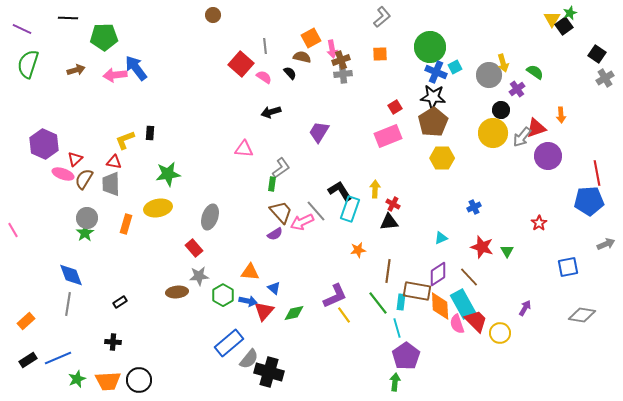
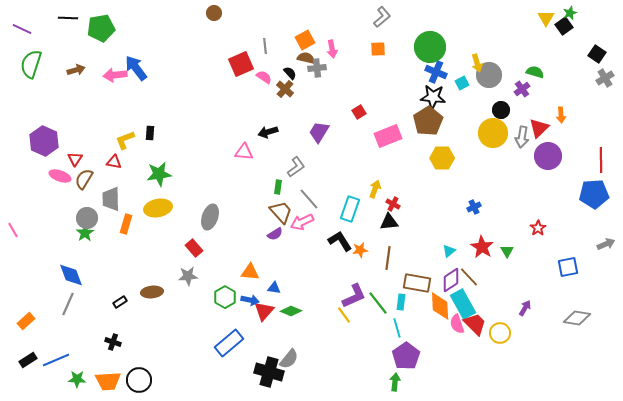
brown circle at (213, 15): moved 1 px right, 2 px up
yellow triangle at (552, 19): moved 6 px left, 1 px up
green pentagon at (104, 37): moved 3 px left, 9 px up; rotated 8 degrees counterclockwise
orange square at (311, 38): moved 6 px left, 2 px down
orange square at (380, 54): moved 2 px left, 5 px up
brown semicircle at (302, 57): moved 4 px right, 1 px down
brown cross at (341, 60): moved 56 px left, 29 px down; rotated 30 degrees counterclockwise
yellow arrow at (503, 63): moved 26 px left
green semicircle at (28, 64): moved 3 px right
red square at (241, 64): rotated 25 degrees clockwise
cyan square at (455, 67): moved 7 px right, 16 px down
green semicircle at (535, 72): rotated 18 degrees counterclockwise
gray cross at (343, 74): moved 26 px left, 6 px up
purple cross at (517, 89): moved 5 px right
red square at (395, 107): moved 36 px left, 5 px down
black arrow at (271, 112): moved 3 px left, 20 px down
brown pentagon at (433, 122): moved 5 px left, 1 px up
red triangle at (536, 128): moved 3 px right; rotated 25 degrees counterclockwise
gray arrow at (522, 137): rotated 30 degrees counterclockwise
purple hexagon at (44, 144): moved 3 px up
pink triangle at (244, 149): moved 3 px down
red triangle at (75, 159): rotated 14 degrees counterclockwise
gray L-shape at (281, 168): moved 15 px right, 1 px up
red line at (597, 173): moved 4 px right, 13 px up; rotated 10 degrees clockwise
pink ellipse at (63, 174): moved 3 px left, 2 px down
green star at (168, 174): moved 9 px left
gray trapezoid at (111, 184): moved 15 px down
green rectangle at (272, 184): moved 6 px right, 3 px down
yellow arrow at (375, 189): rotated 18 degrees clockwise
black L-shape at (340, 191): moved 50 px down
blue pentagon at (589, 201): moved 5 px right, 7 px up
gray line at (316, 211): moved 7 px left, 12 px up
red star at (539, 223): moved 1 px left, 5 px down
cyan triangle at (441, 238): moved 8 px right, 13 px down; rotated 16 degrees counterclockwise
red star at (482, 247): rotated 15 degrees clockwise
orange star at (358, 250): moved 2 px right
brown line at (388, 271): moved 13 px up
purple diamond at (438, 274): moved 13 px right, 6 px down
gray star at (199, 276): moved 11 px left
blue triangle at (274, 288): rotated 32 degrees counterclockwise
brown rectangle at (417, 291): moved 8 px up
brown ellipse at (177, 292): moved 25 px left
green hexagon at (223, 295): moved 2 px right, 2 px down
purple L-shape at (335, 296): moved 19 px right
blue arrow at (248, 301): moved 2 px right, 1 px up
gray line at (68, 304): rotated 15 degrees clockwise
green diamond at (294, 313): moved 3 px left, 2 px up; rotated 35 degrees clockwise
gray diamond at (582, 315): moved 5 px left, 3 px down
red trapezoid at (476, 321): moved 1 px left, 3 px down
black cross at (113, 342): rotated 14 degrees clockwise
blue line at (58, 358): moved 2 px left, 2 px down
gray semicircle at (249, 359): moved 40 px right
green star at (77, 379): rotated 24 degrees clockwise
